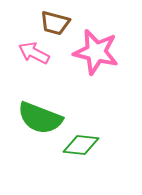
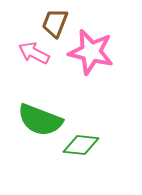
brown trapezoid: rotated 96 degrees clockwise
pink star: moved 5 px left
green semicircle: moved 2 px down
